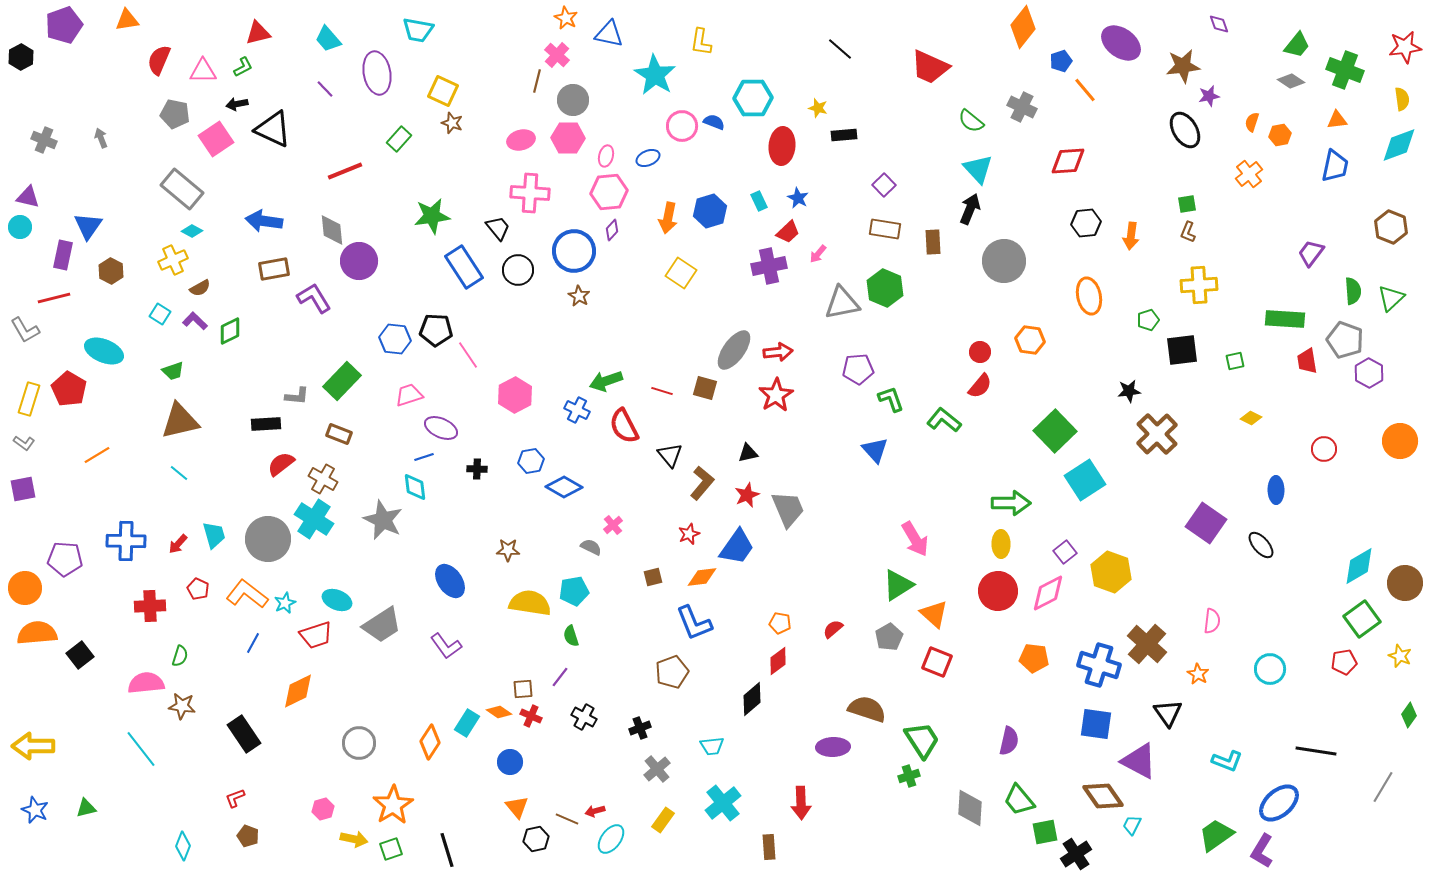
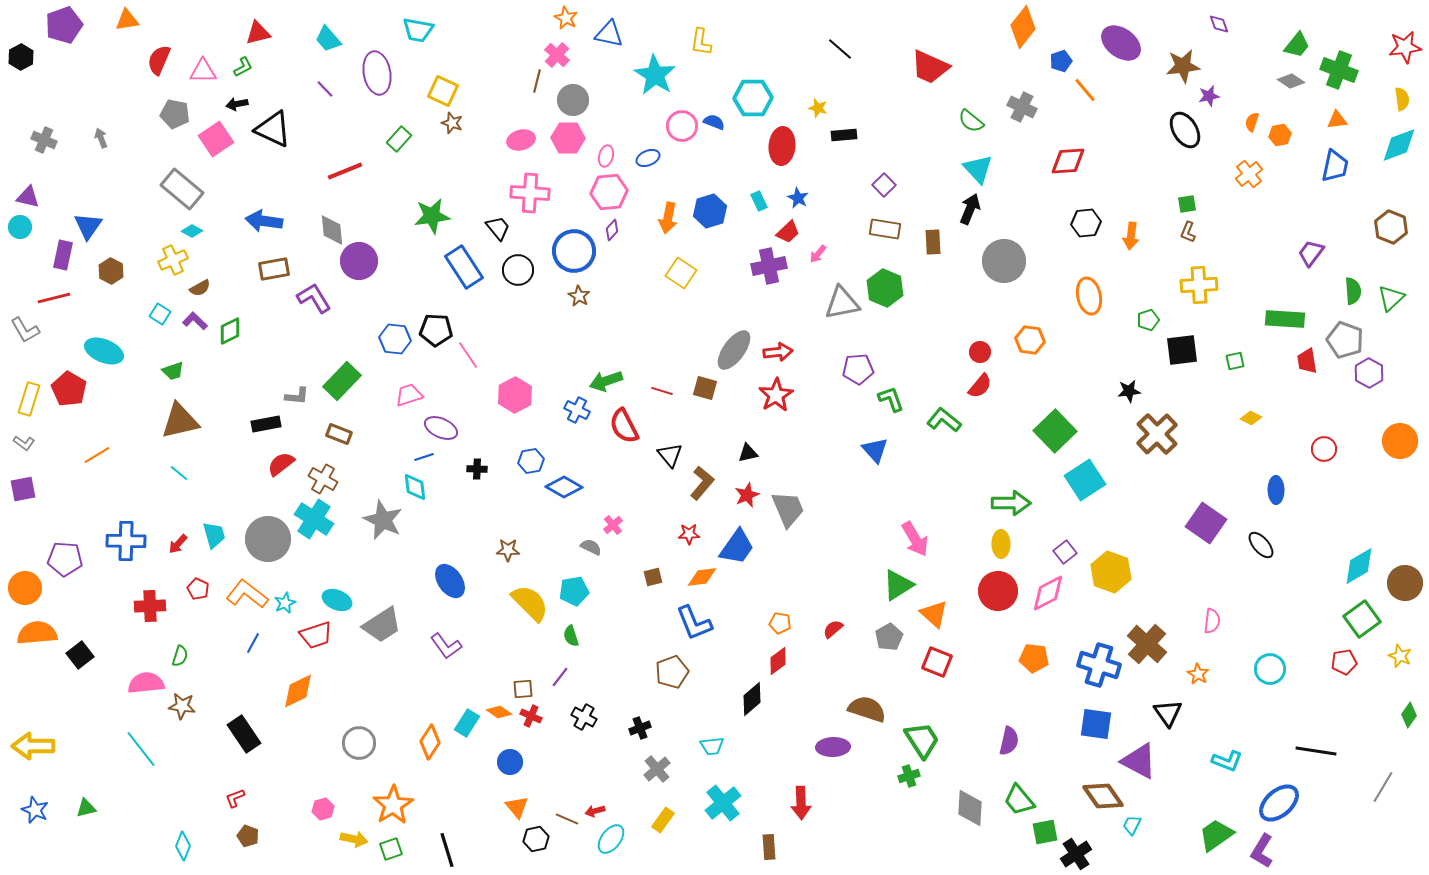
green cross at (1345, 70): moved 6 px left
black rectangle at (266, 424): rotated 8 degrees counterclockwise
red star at (689, 534): rotated 20 degrees clockwise
yellow semicircle at (530, 603): rotated 36 degrees clockwise
